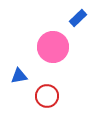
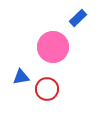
blue triangle: moved 2 px right, 1 px down
red circle: moved 7 px up
